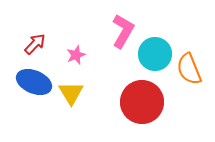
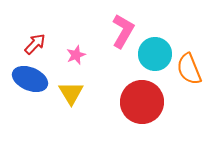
blue ellipse: moved 4 px left, 3 px up
